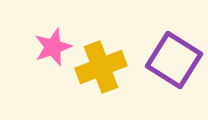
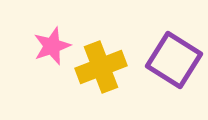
pink star: moved 1 px left, 1 px up
